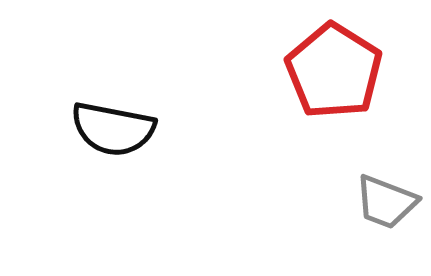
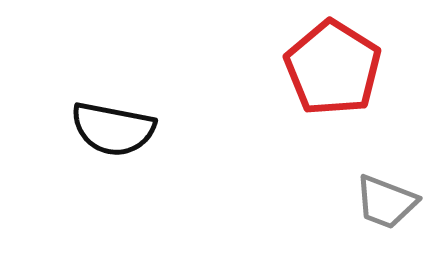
red pentagon: moved 1 px left, 3 px up
